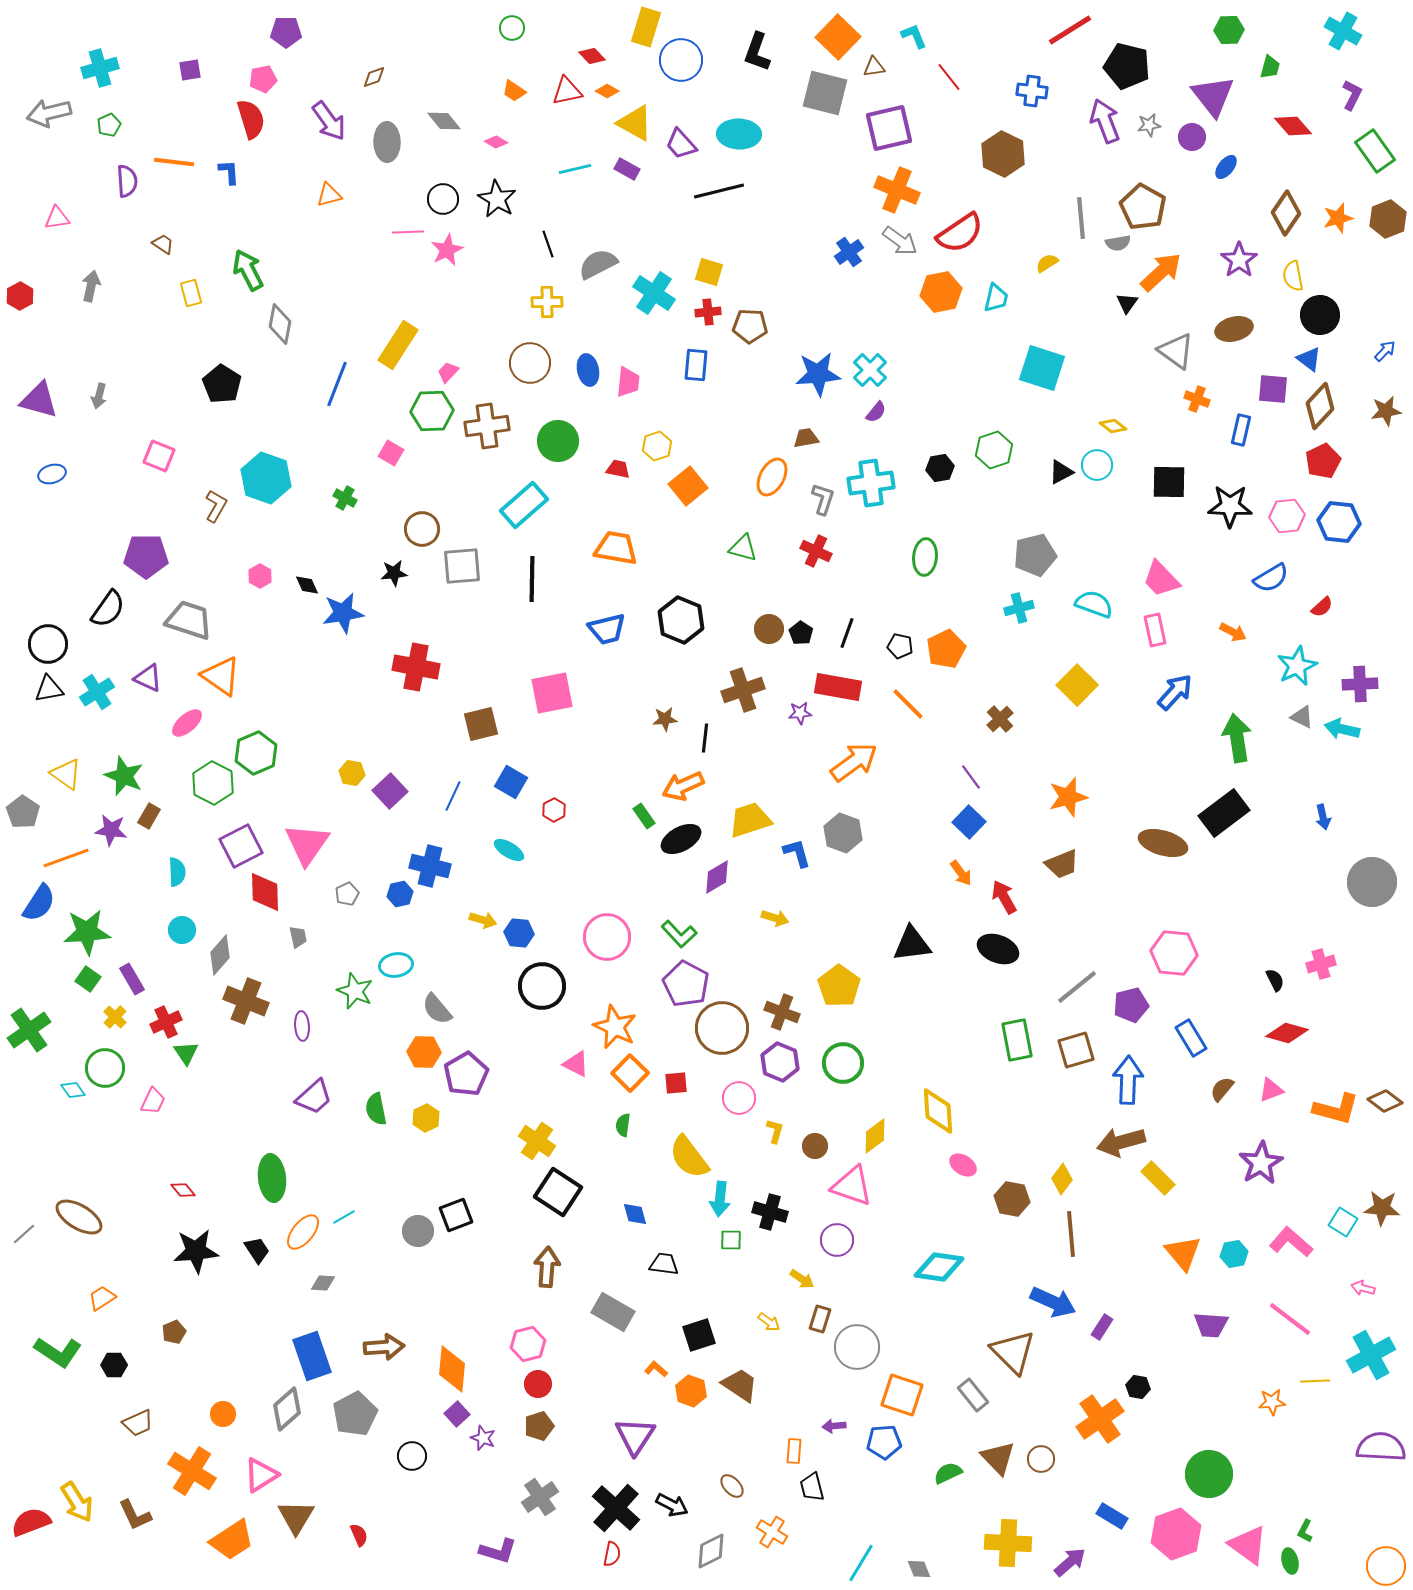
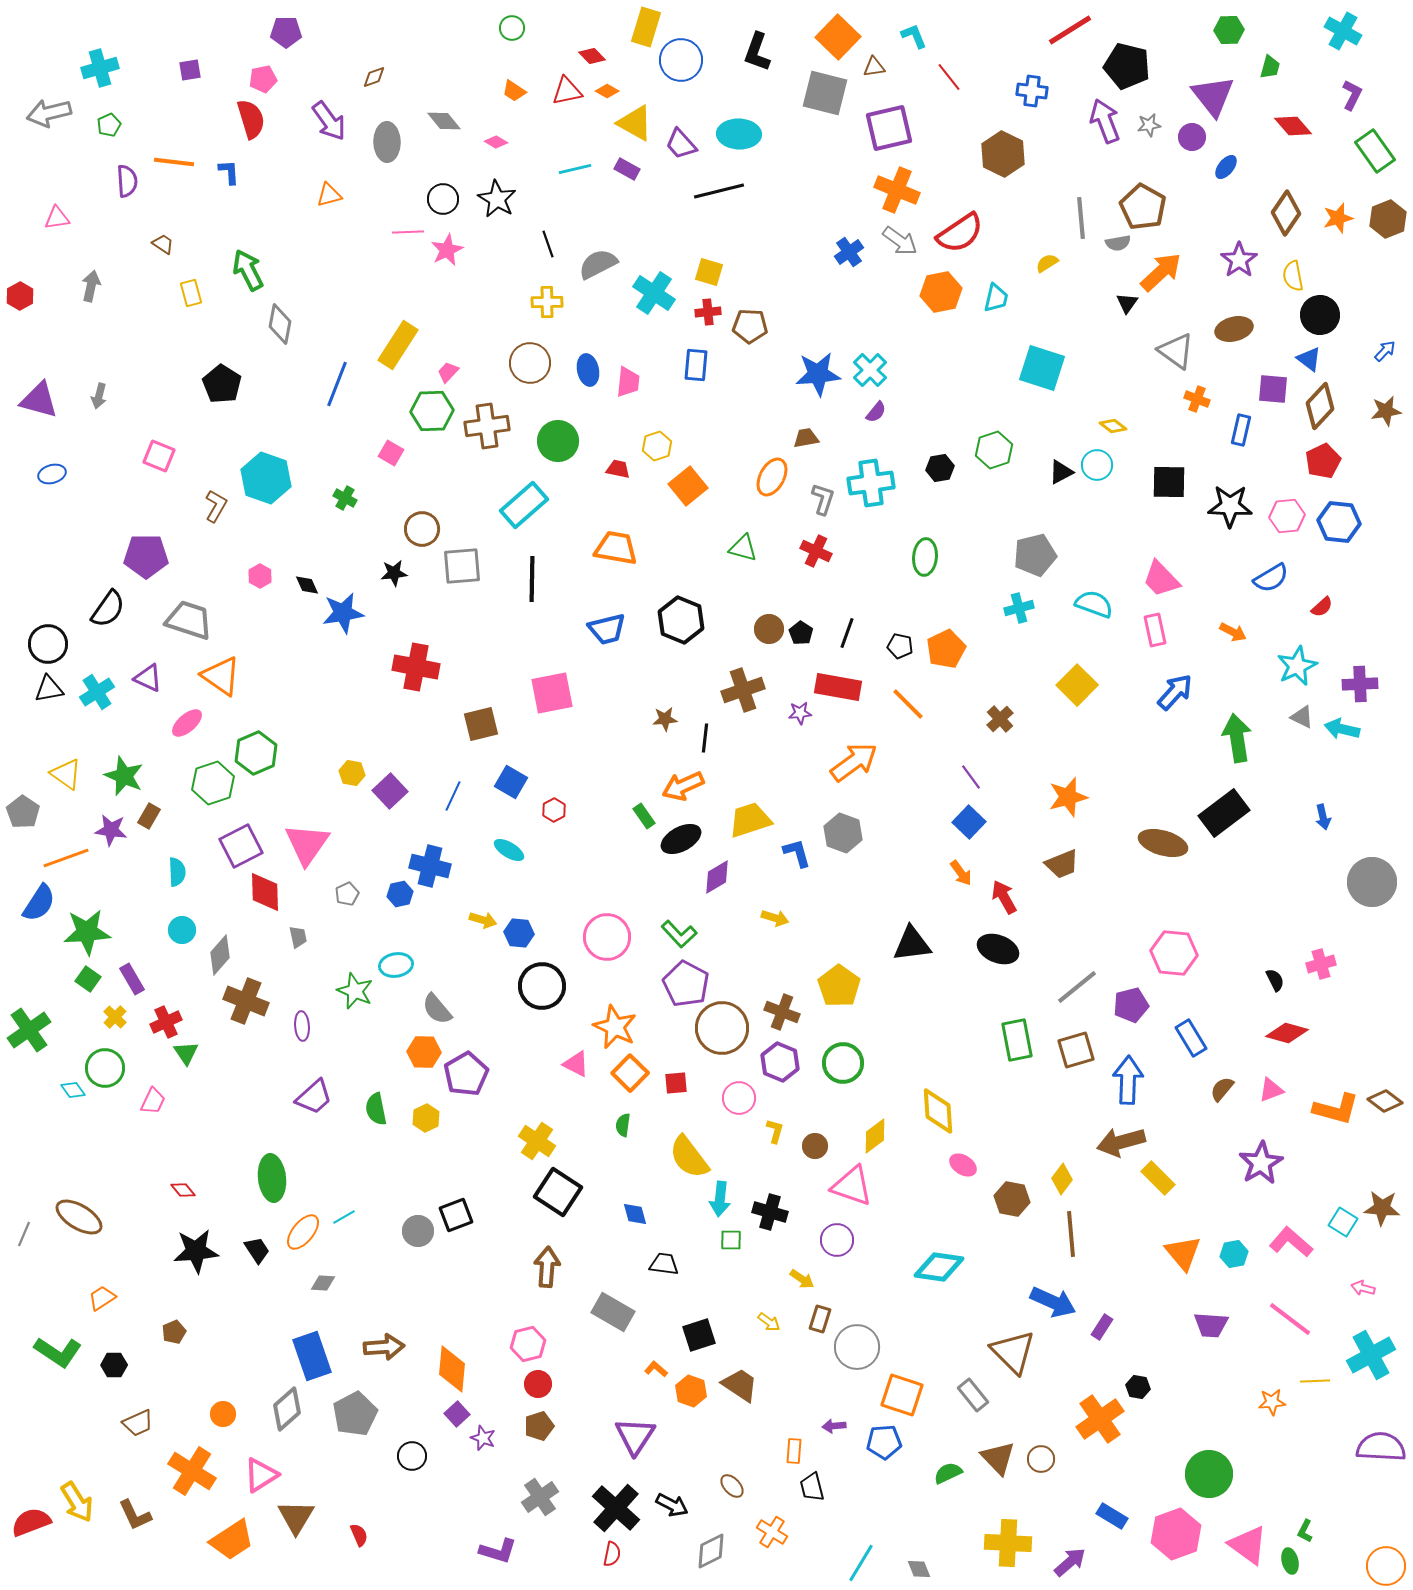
green hexagon at (213, 783): rotated 15 degrees clockwise
gray line at (24, 1234): rotated 25 degrees counterclockwise
